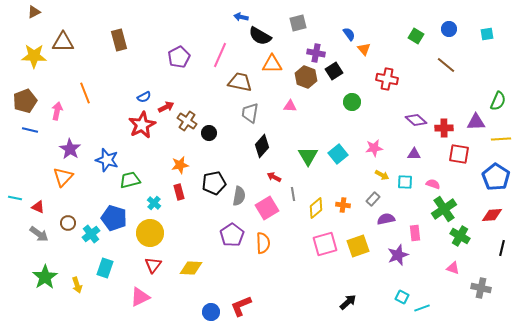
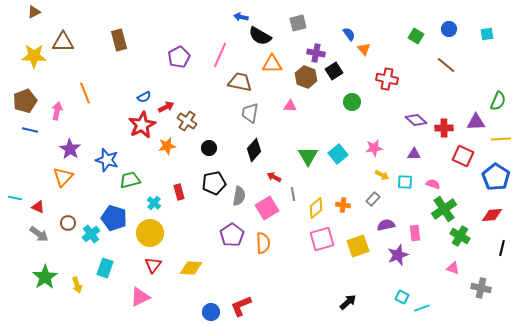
black circle at (209, 133): moved 15 px down
black diamond at (262, 146): moved 8 px left, 4 px down
red square at (459, 154): moved 4 px right, 2 px down; rotated 15 degrees clockwise
orange star at (180, 165): moved 13 px left, 19 px up
purple semicircle at (386, 219): moved 6 px down
pink square at (325, 244): moved 3 px left, 5 px up
